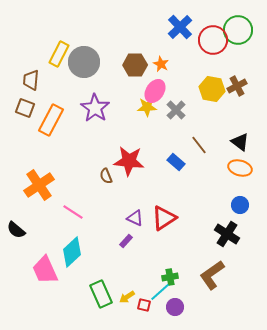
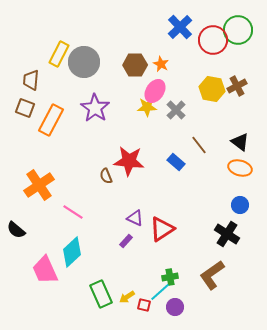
red triangle: moved 2 px left, 11 px down
